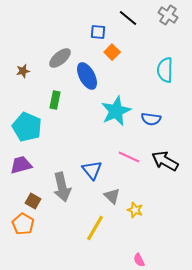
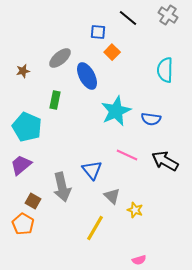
pink line: moved 2 px left, 2 px up
purple trapezoid: rotated 25 degrees counterclockwise
pink semicircle: rotated 80 degrees counterclockwise
